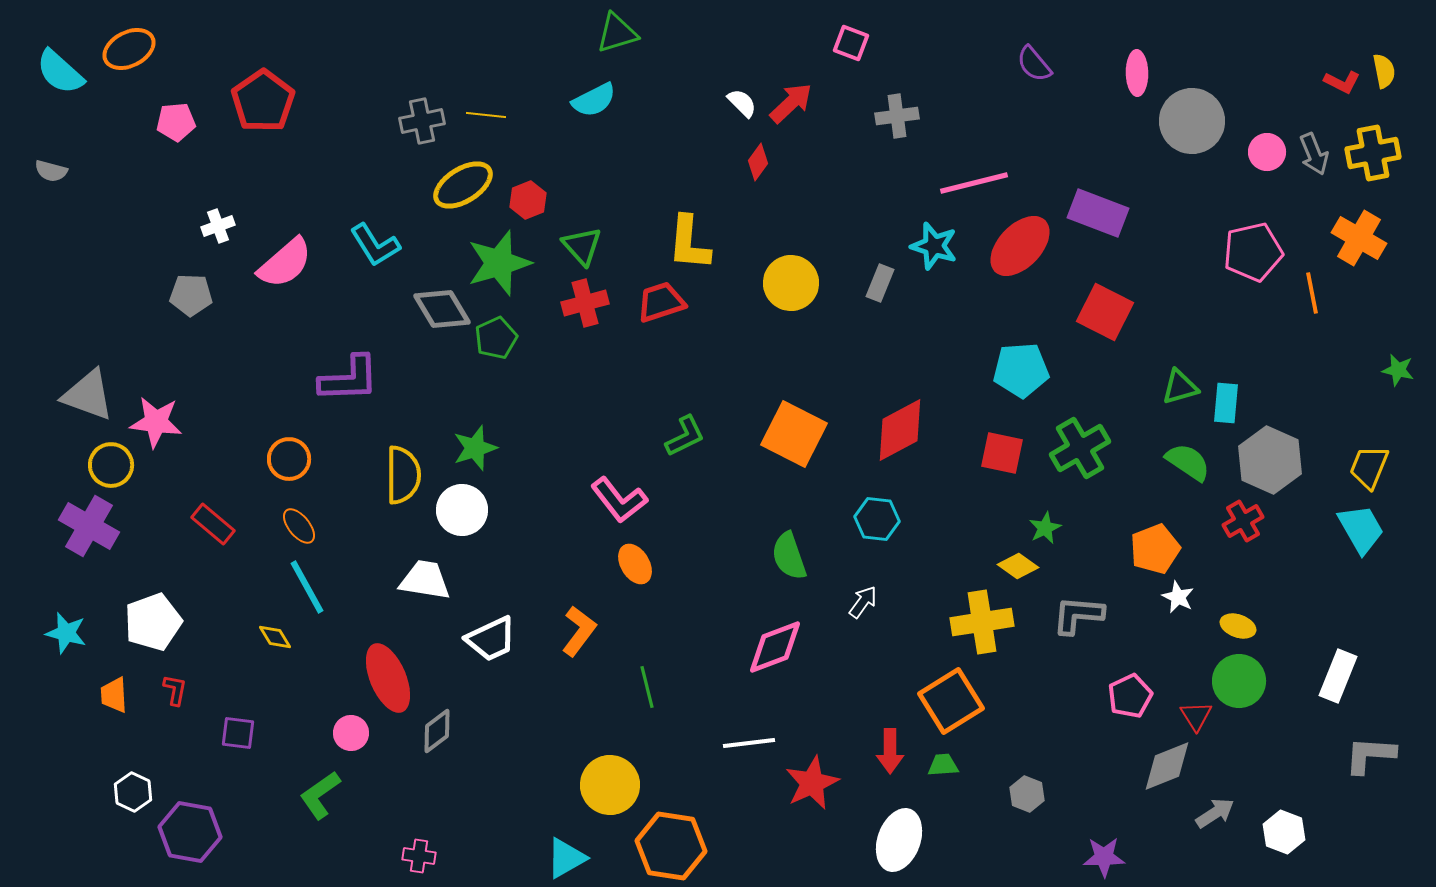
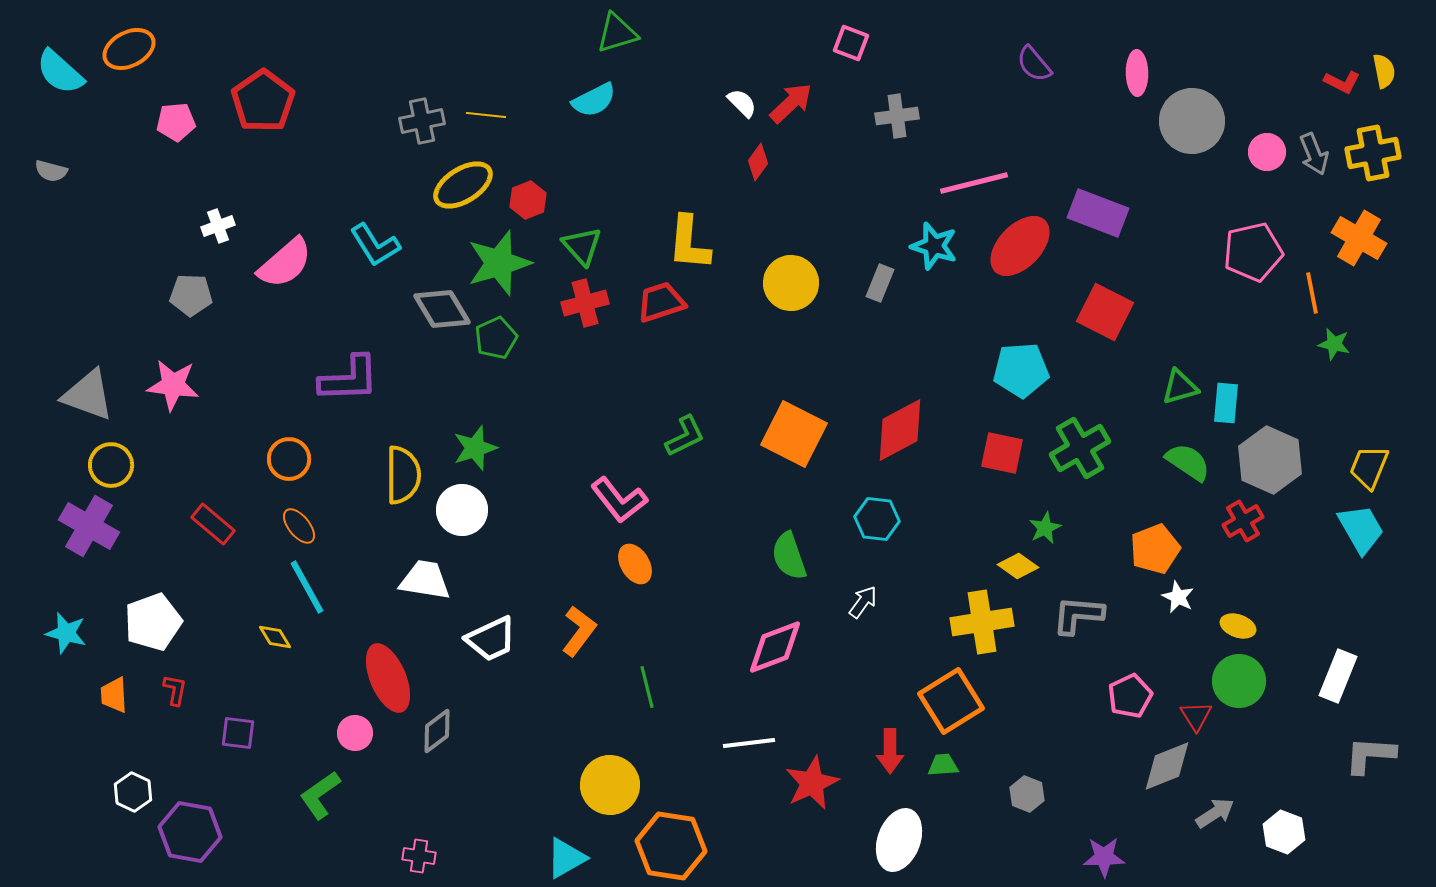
green star at (1398, 370): moved 64 px left, 26 px up
pink star at (156, 422): moved 17 px right, 37 px up
pink circle at (351, 733): moved 4 px right
